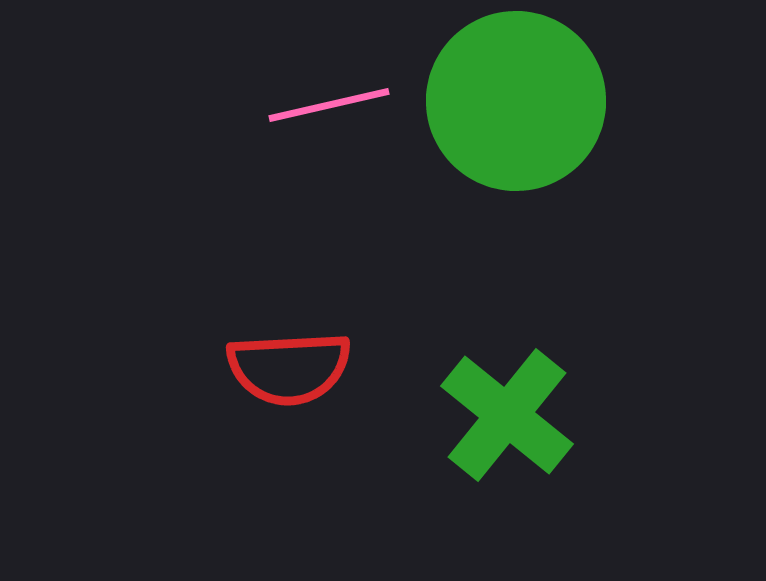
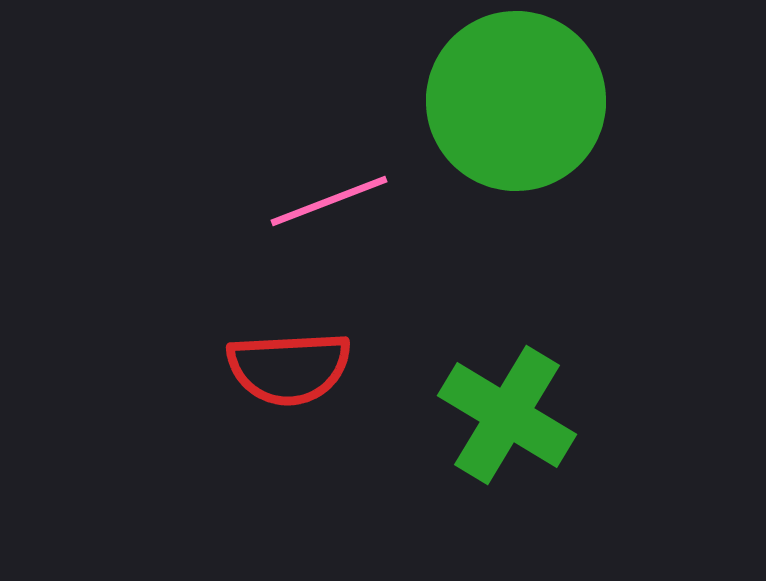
pink line: moved 96 px down; rotated 8 degrees counterclockwise
green cross: rotated 8 degrees counterclockwise
